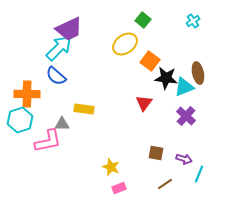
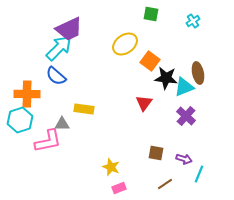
green square: moved 8 px right, 6 px up; rotated 28 degrees counterclockwise
